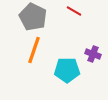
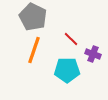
red line: moved 3 px left, 28 px down; rotated 14 degrees clockwise
